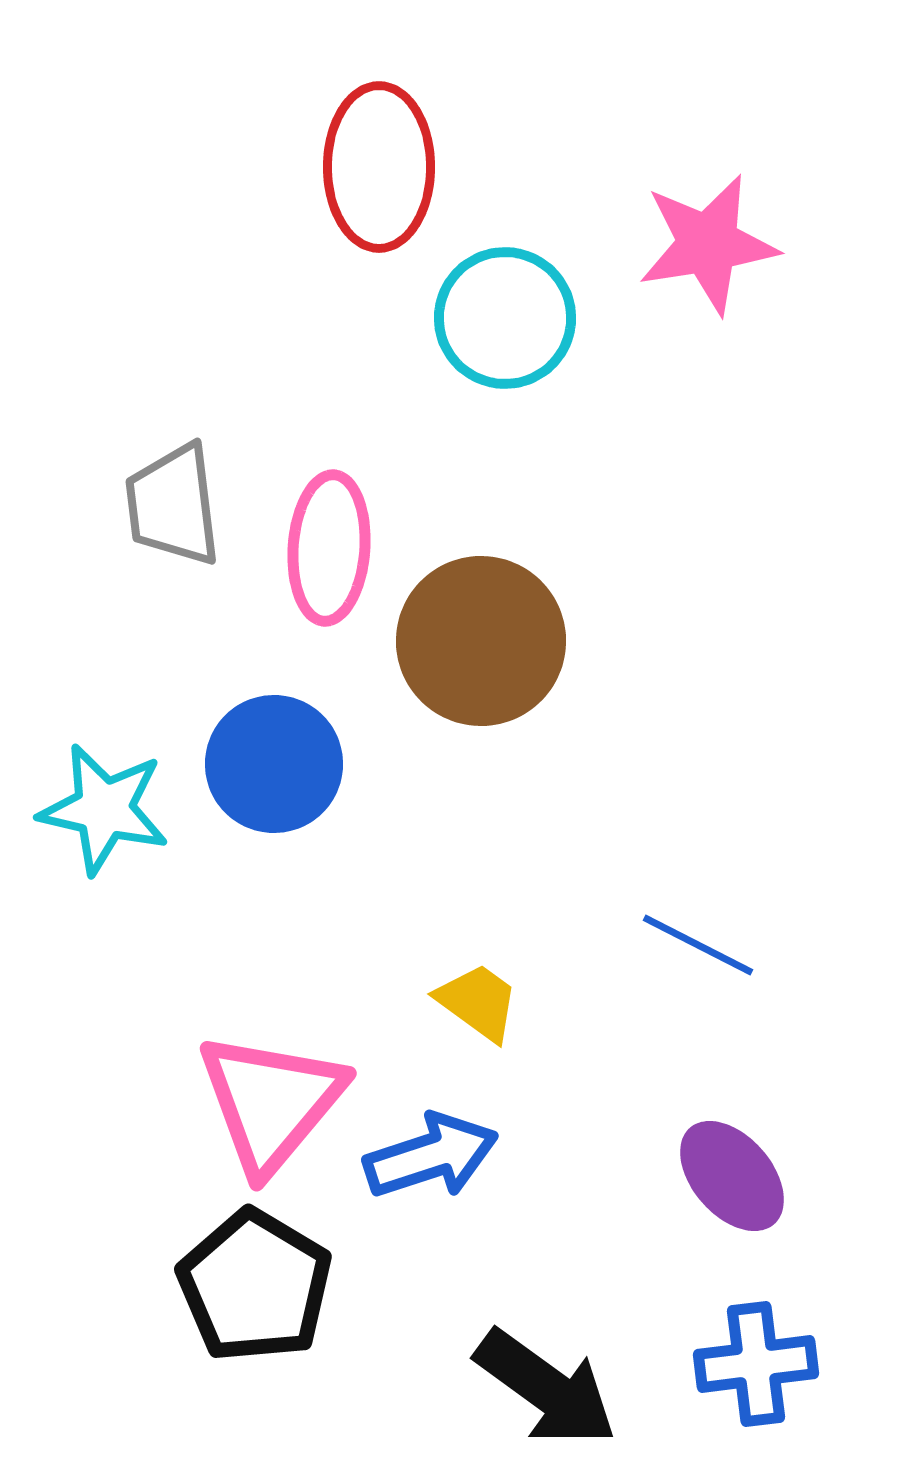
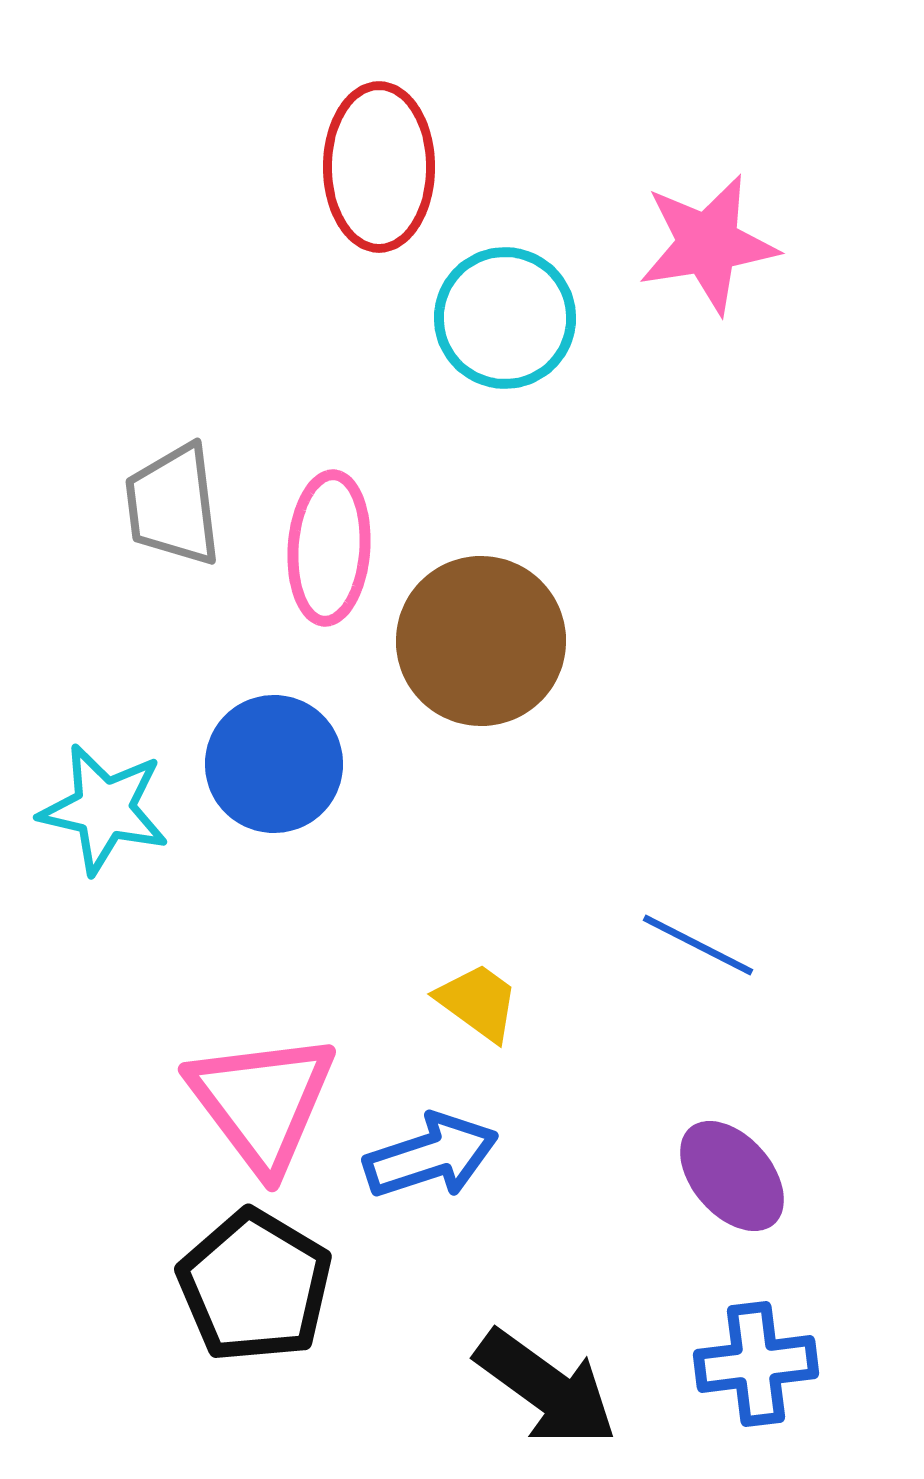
pink triangle: moved 9 px left; rotated 17 degrees counterclockwise
